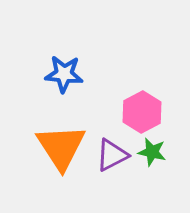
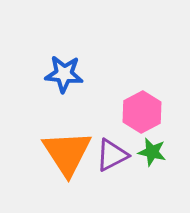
orange triangle: moved 6 px right, 6 px down
